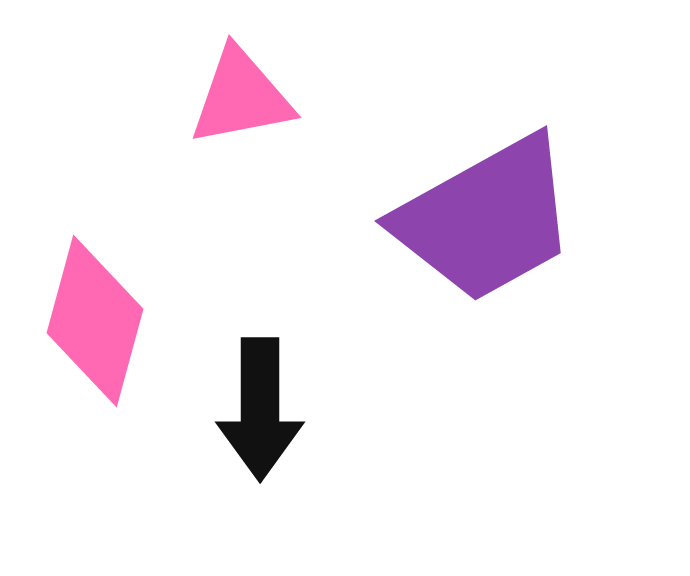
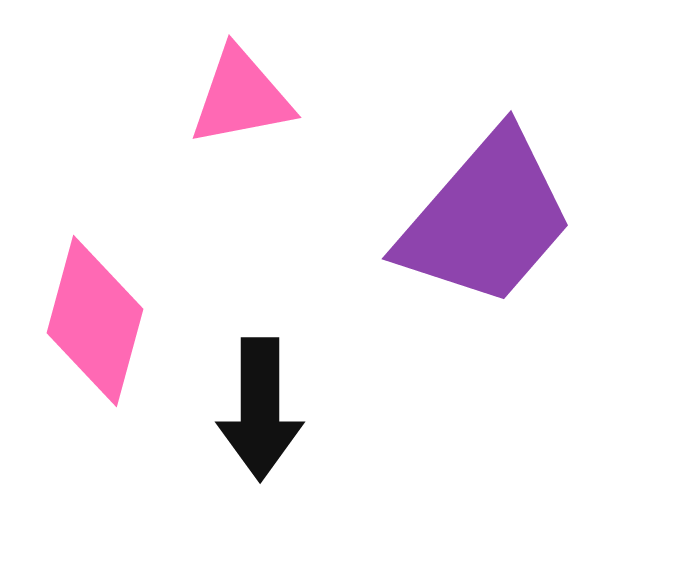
purple trapezoid: rotated 20 degrees counterclockwise
